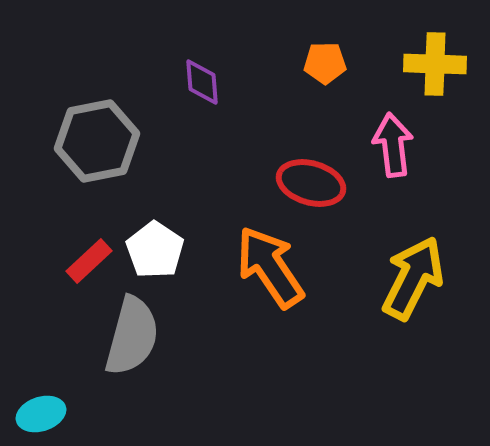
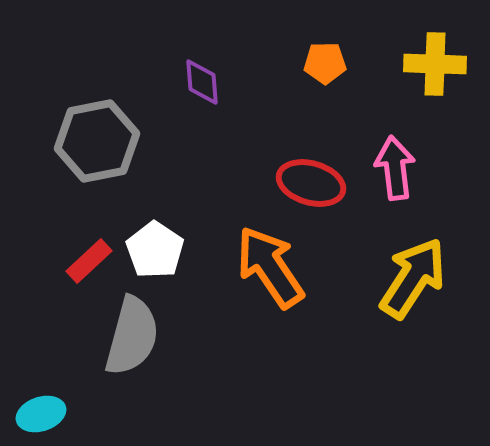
pink arrow: moved 2 px right, 23 px down
yellow arrow: rotated 6 degrees clockwise
